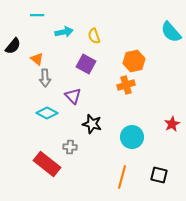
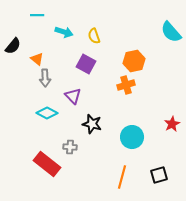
cyan arrow: rotated 30 degrees clockwise
black square: rotated 30 degrees counterclockwise
